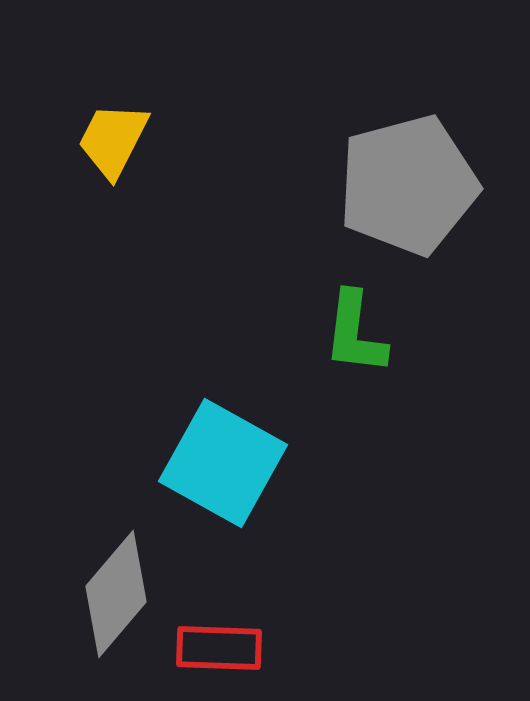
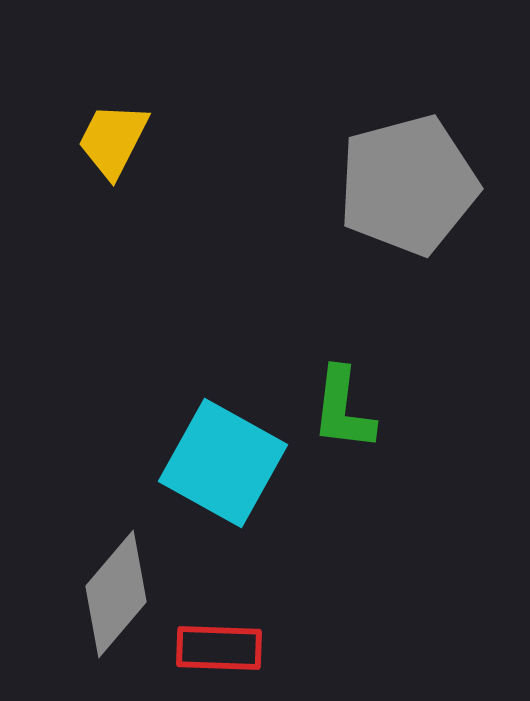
green L-shape: moved 12 px left, 76 px down
